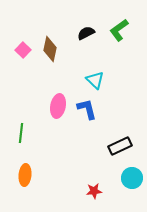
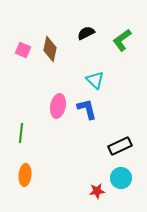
green L-shape: moved 3 px right, 10 px down
pink square: rotated 21 degrees counterclockwise
cyan circle: moved 11 px left
red star: moved 3 px right
